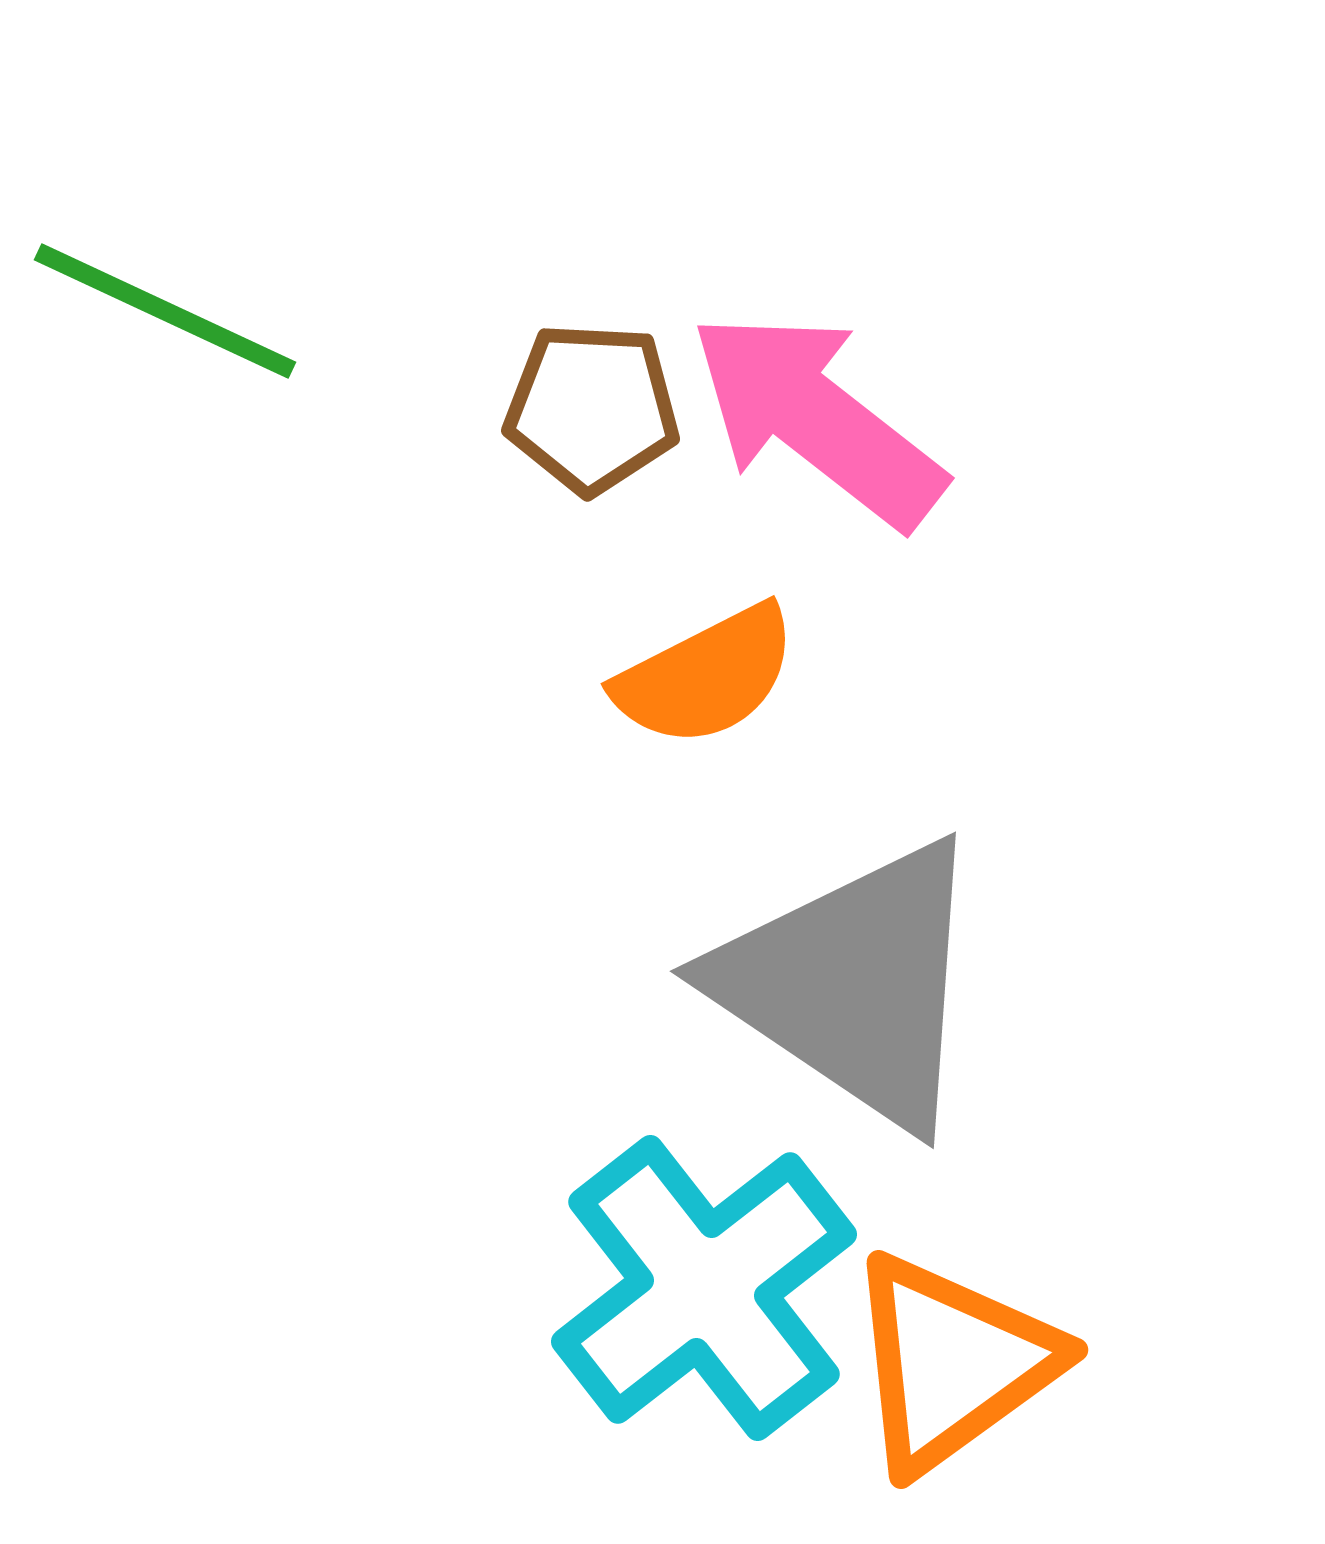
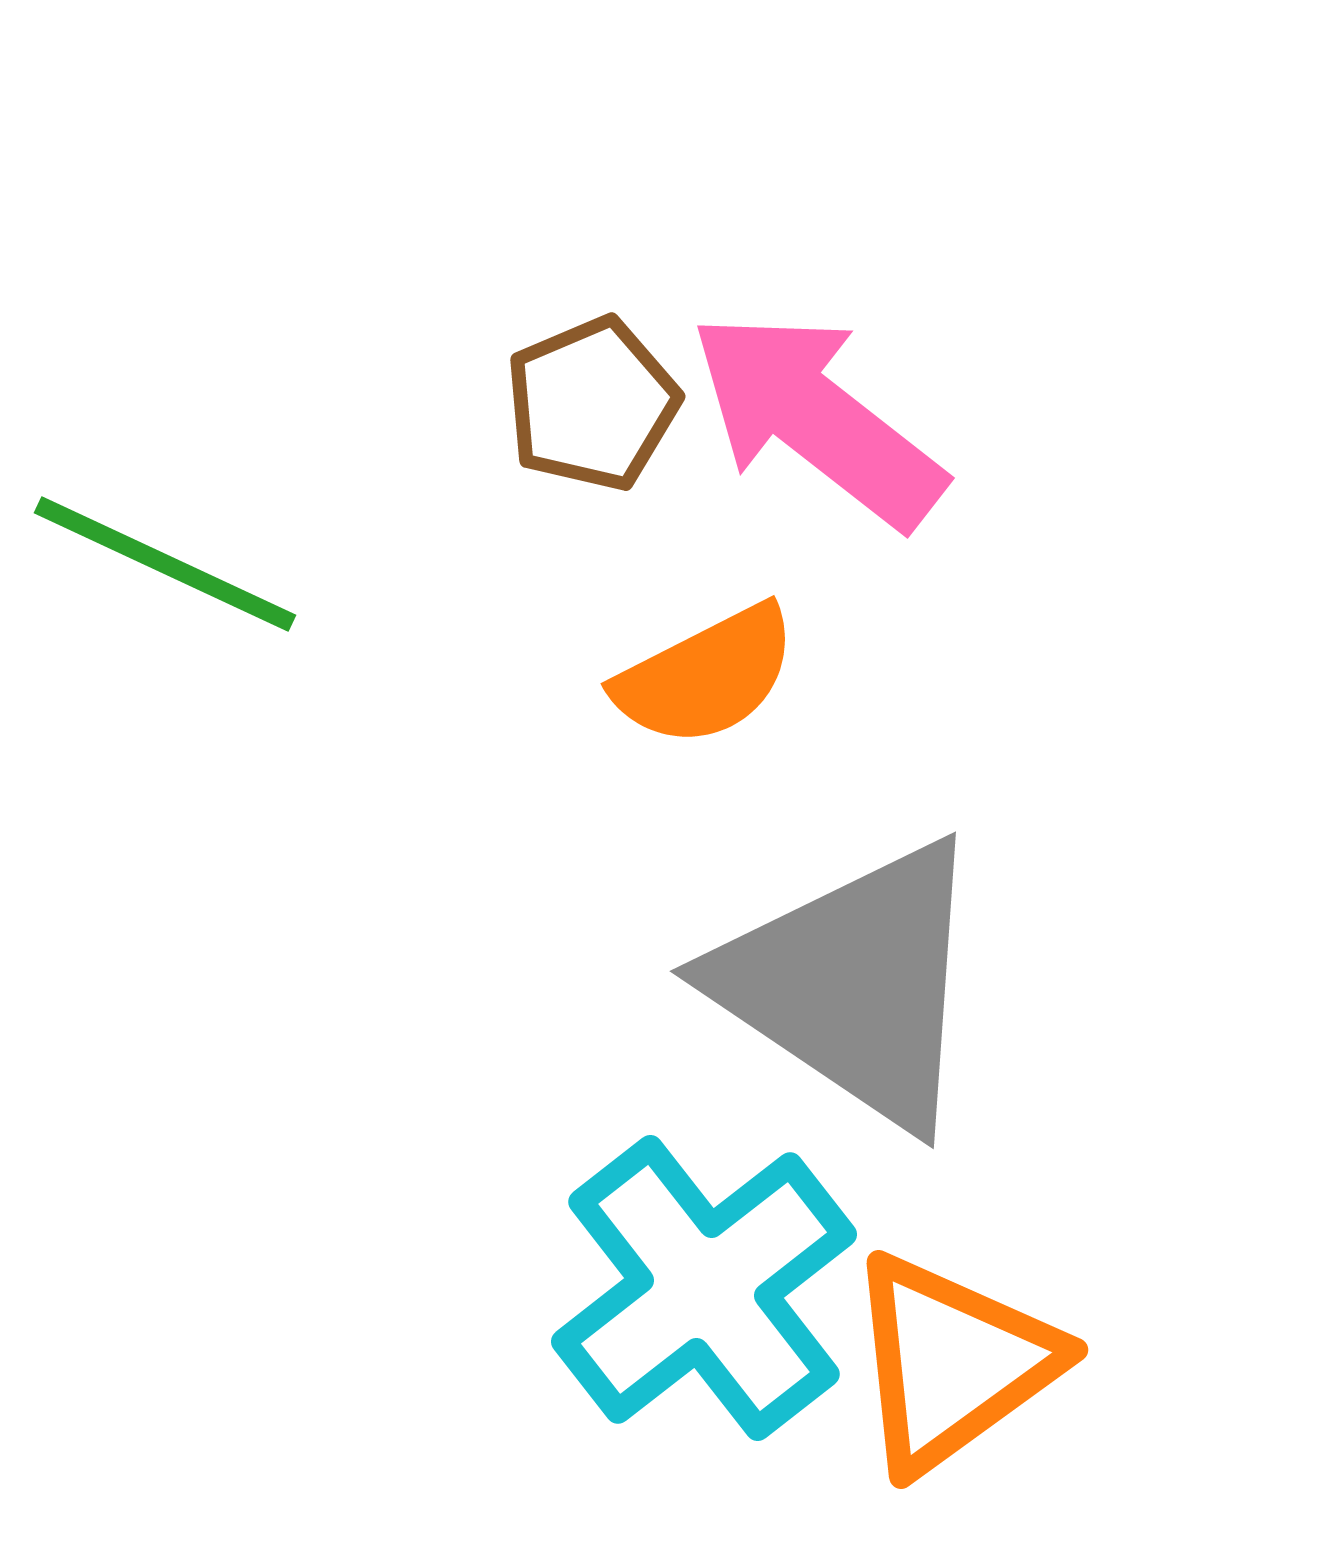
green line: moved 253 px down
brown pentagon: moved 4 px up; rotated 26 degrees counterclockwise
